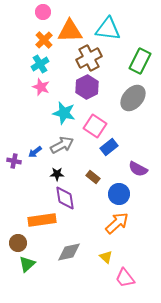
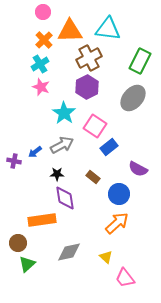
cyan star: rotated 20 degrees clockwise
